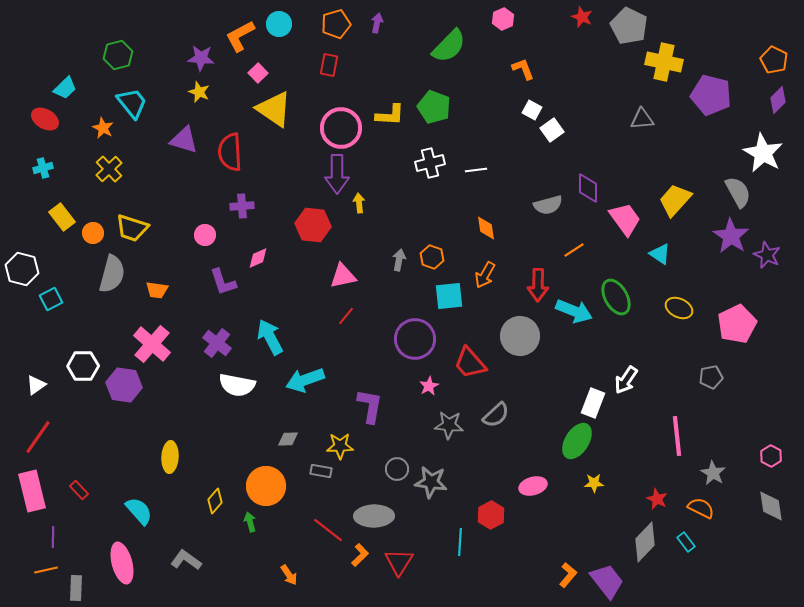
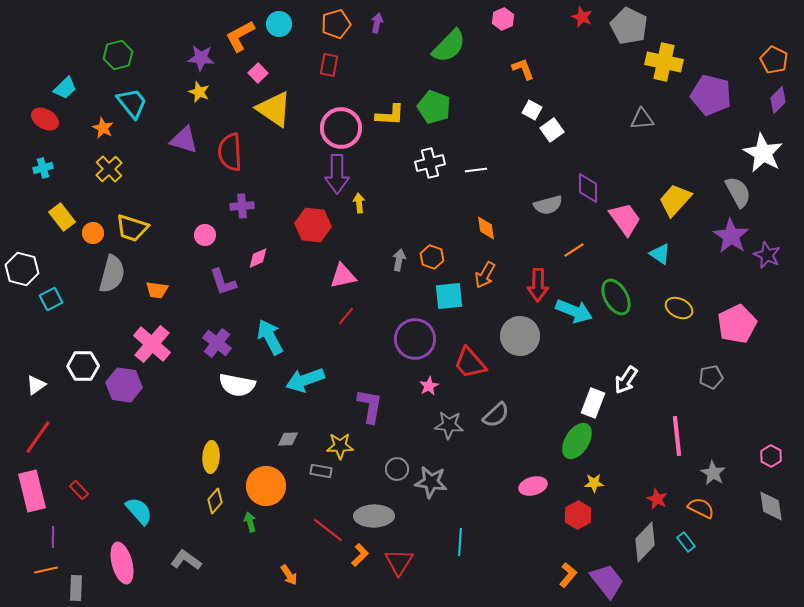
yellow ellipse at (170, 457): moved 41 px right
red hexagon at (491, 515): moved 87 px right
